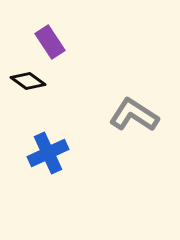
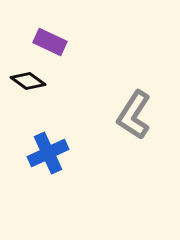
purple rectangle: rotated 32 degrees counterclockwise
gray L-shape: rotated 90 degrees counterclockwise
